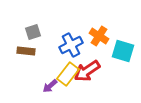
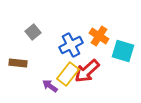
gray square: rotated 21 degrees counterclockwise
brown rectangle: moved 8 px left, 12 px down
red arrow: rotated 8 degrees counterclockwise
purple arrow: rotated 77 degrees clockwise
